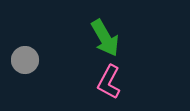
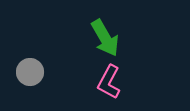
gray circle: moved 5 px right, 12 px down
